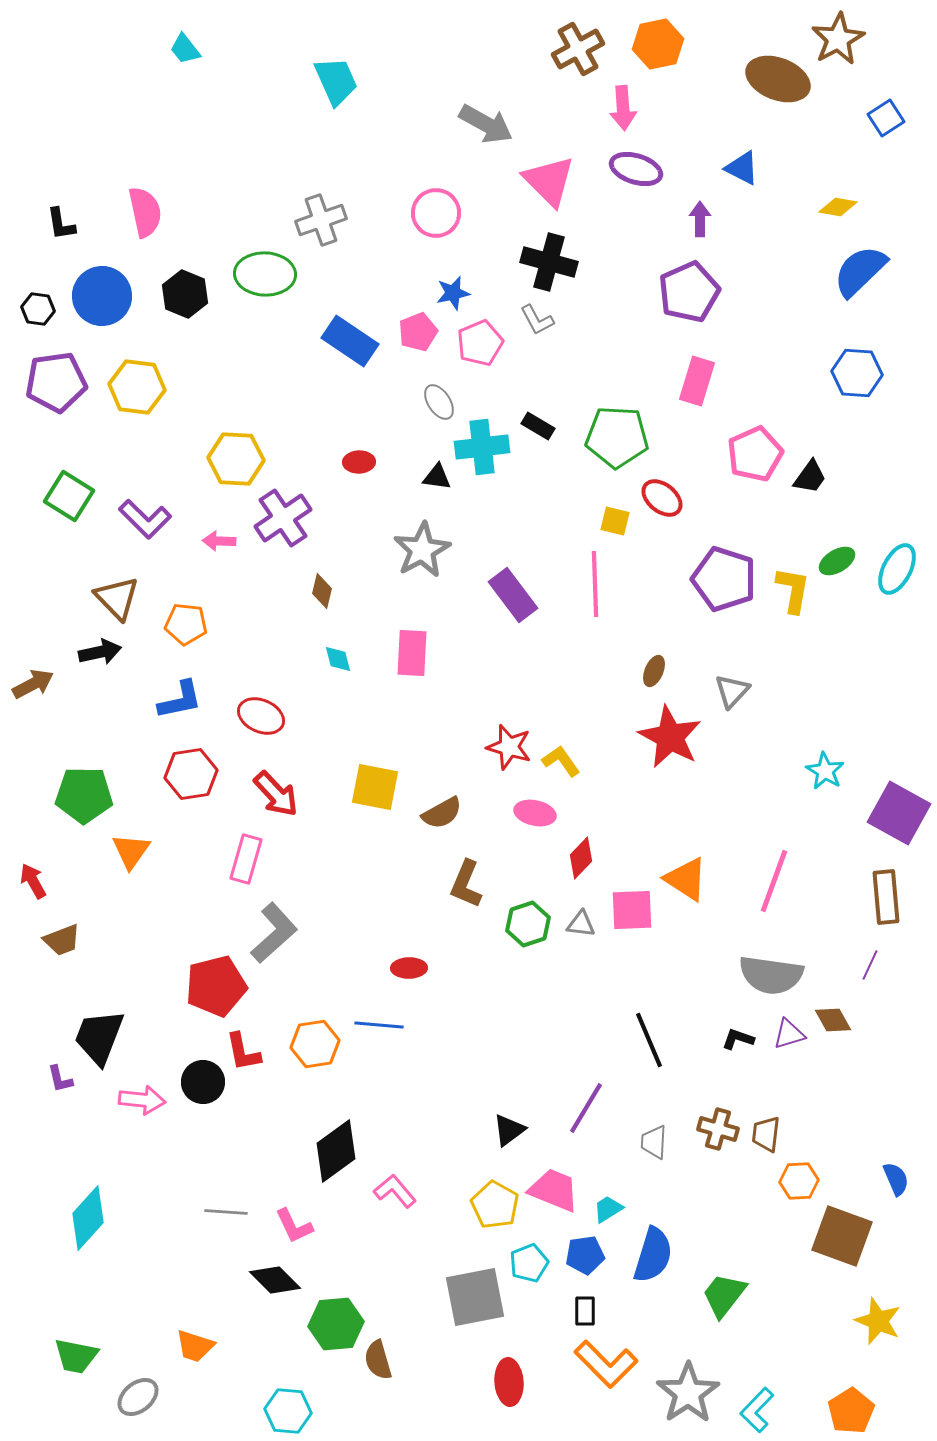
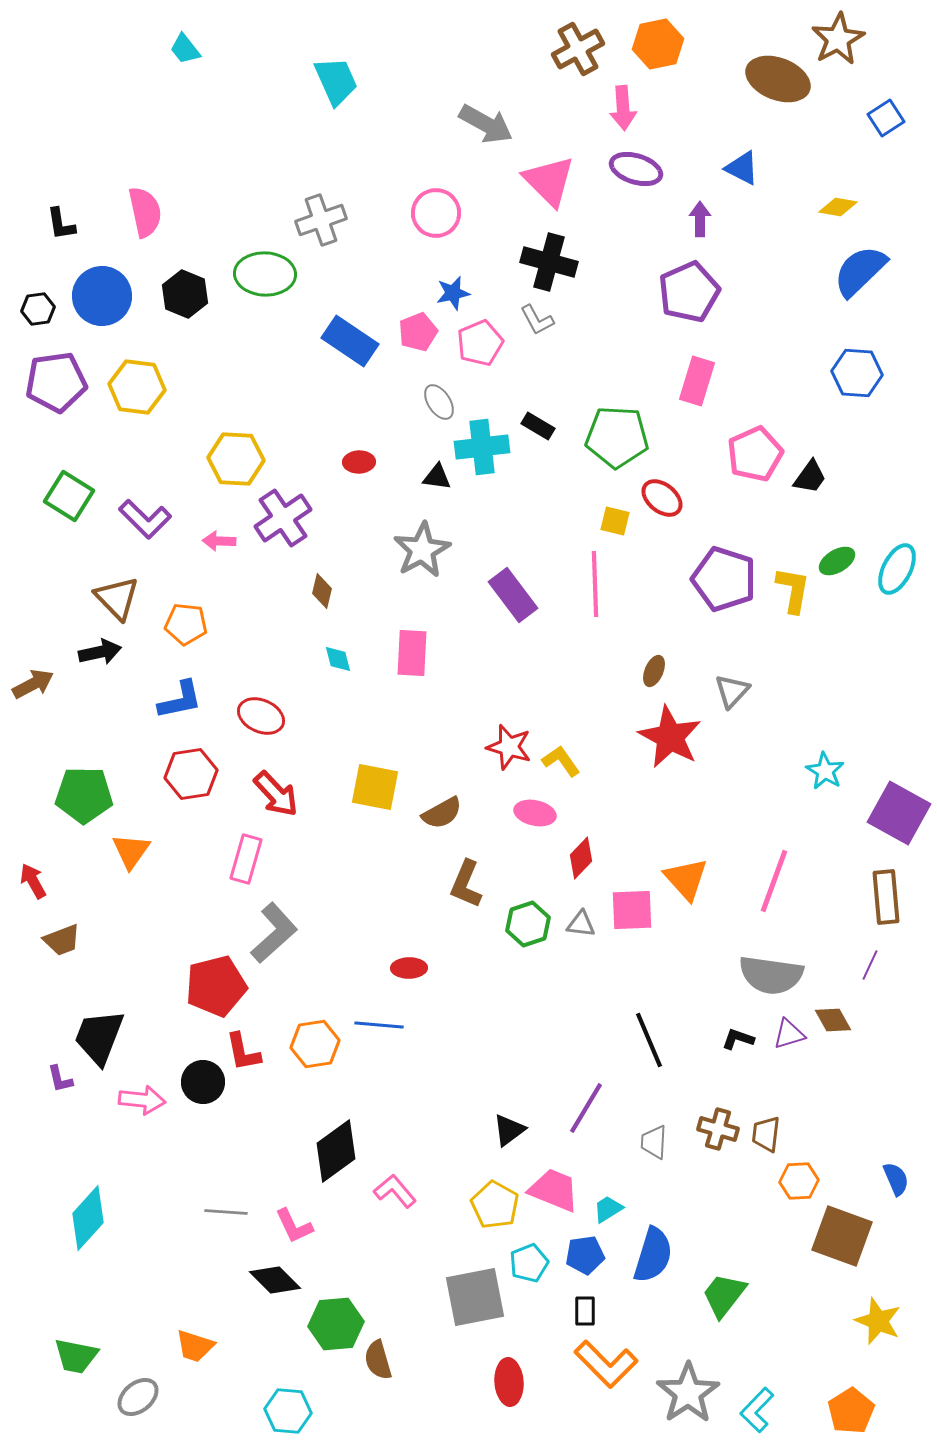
black hexagon at (38, 309): rotated 16 degrees counterclockwise
orange triangle at (686, 879): rotated 15 degrees clockwise
